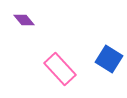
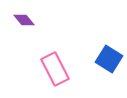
pink rectangle: moved 5 px left; rotated 16 degrees clockwise
